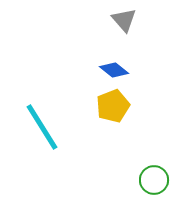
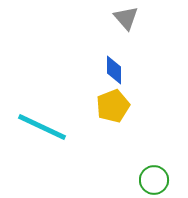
gray triangle: moved 2 px right, 2 px up
blue diamond: rotated 52 degrees clockwise
cyan line: rotated 33 degrees counterclockwise
